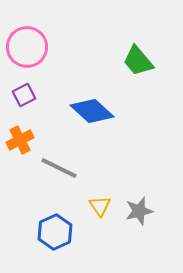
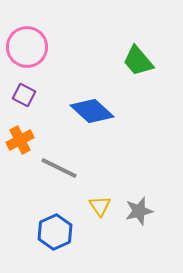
purple square: rotated 35 degrees counterclockwise
